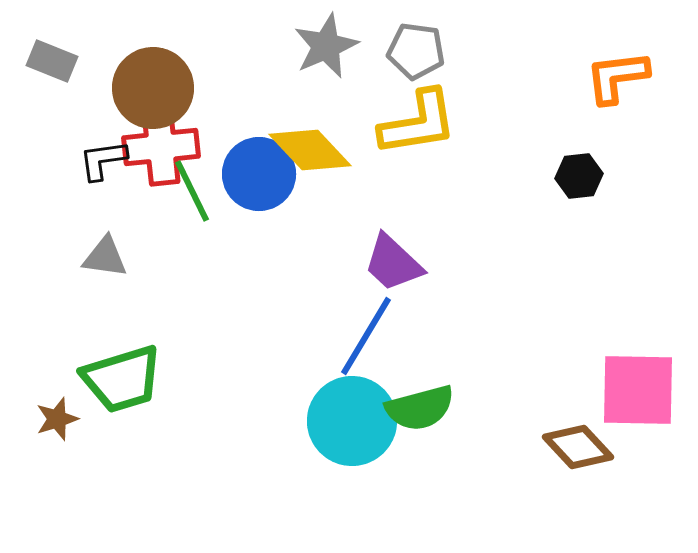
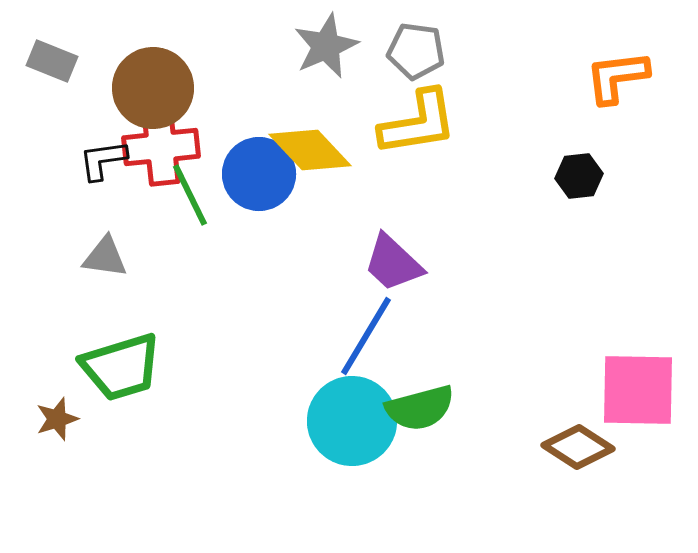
green line: moved 2 px left, 4 px down
green trapezoid: moved 1 px left, 12 px up
brown diamond: rotated 14 degrees counterclockwise
